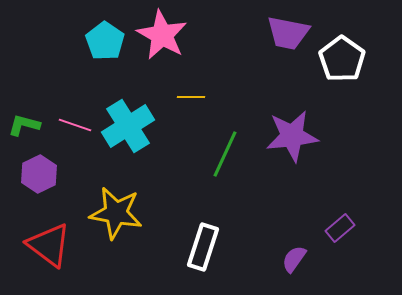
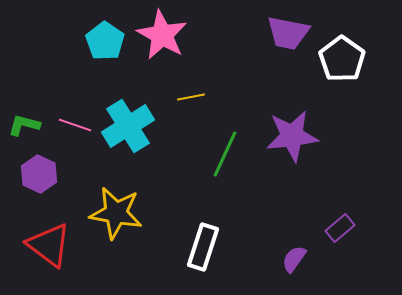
yellow line: rotated 12 degrees counterclockwise
purple hexagon: rotated 9 degrees counterclockwise
